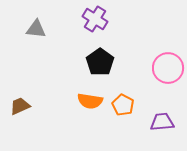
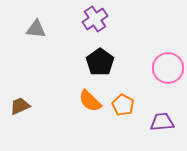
purple cross: rotated 25 degrees clockwise
orange semicircle: rotated 35 degrees clockwise
